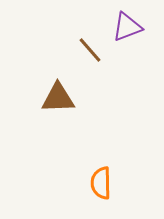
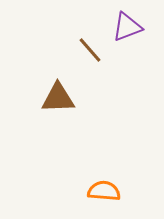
orange semicircle: moved 3 px right, 8 px down; rotated 96 degrees clockwise
